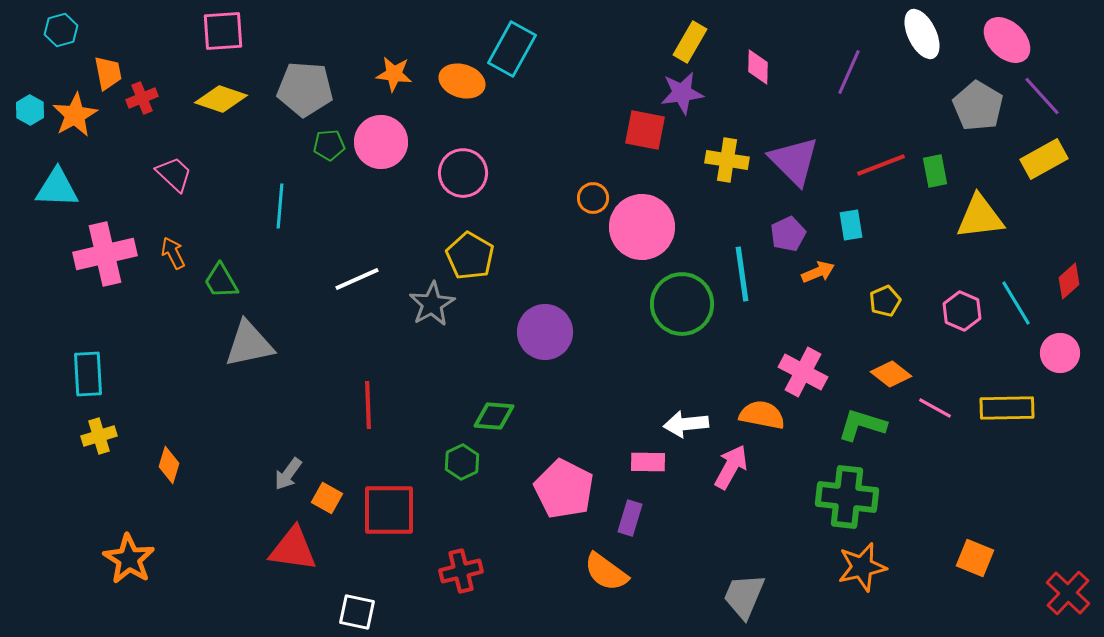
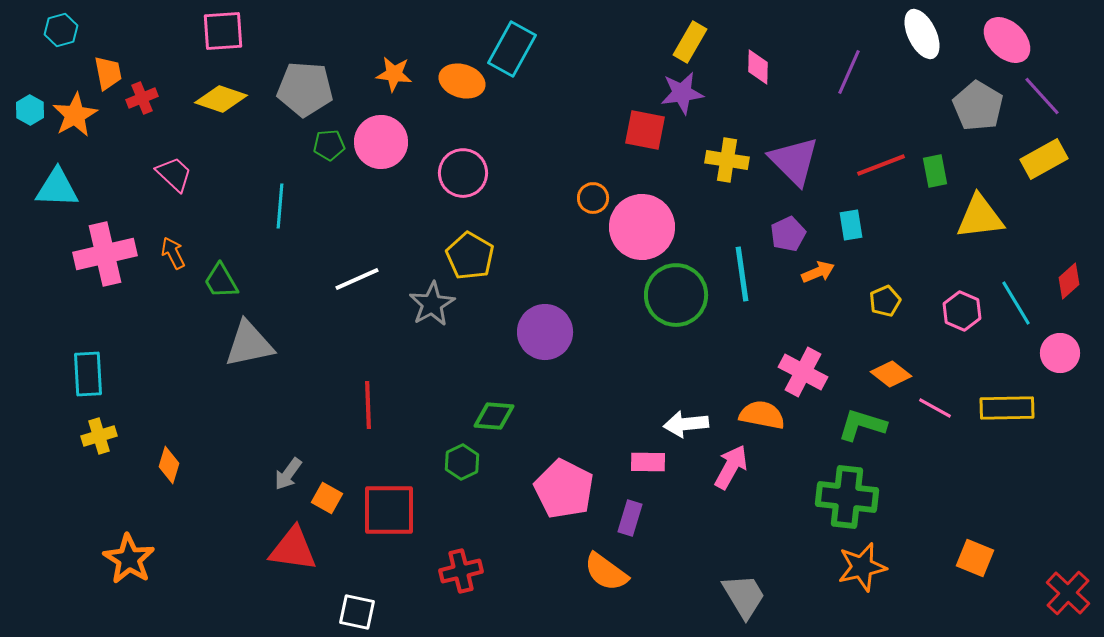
green circle at (682, 304): moved 6 px left, 9 px up
gray trapezoid at (744, 596): rotated 126 degrees clockwise
